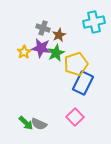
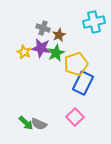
yellow star: rotated 16 degrees counterclockwise
